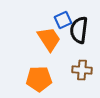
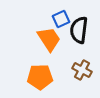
blue square: moved 2 px left, 1 px up
brown cross: rotated 24 degrees clockwise
orange pentagon: moved 1 px right, 2 px up
